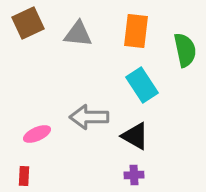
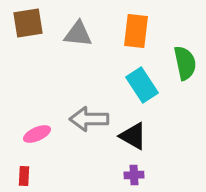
brown square: rotated 16 degrees clockwise
green semicircle: moved 13 px down
gray arrow: moved 2 px down
black triangle: moved 2 px left
